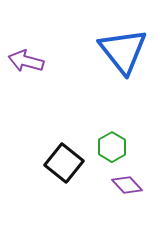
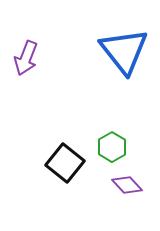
blue triangle: moved 1 px right
purple arrow: moved 3 px up; rotated 84 degrees counterclockwise
black square: moved 1 px right
